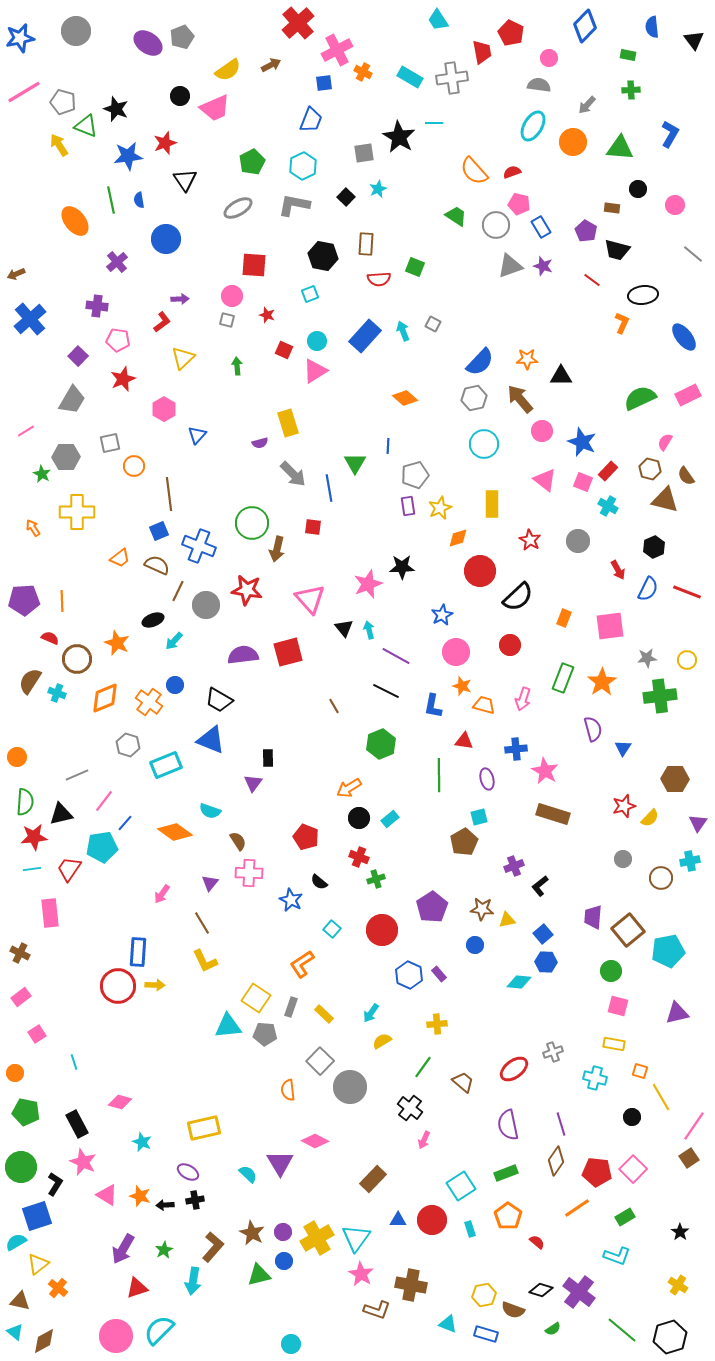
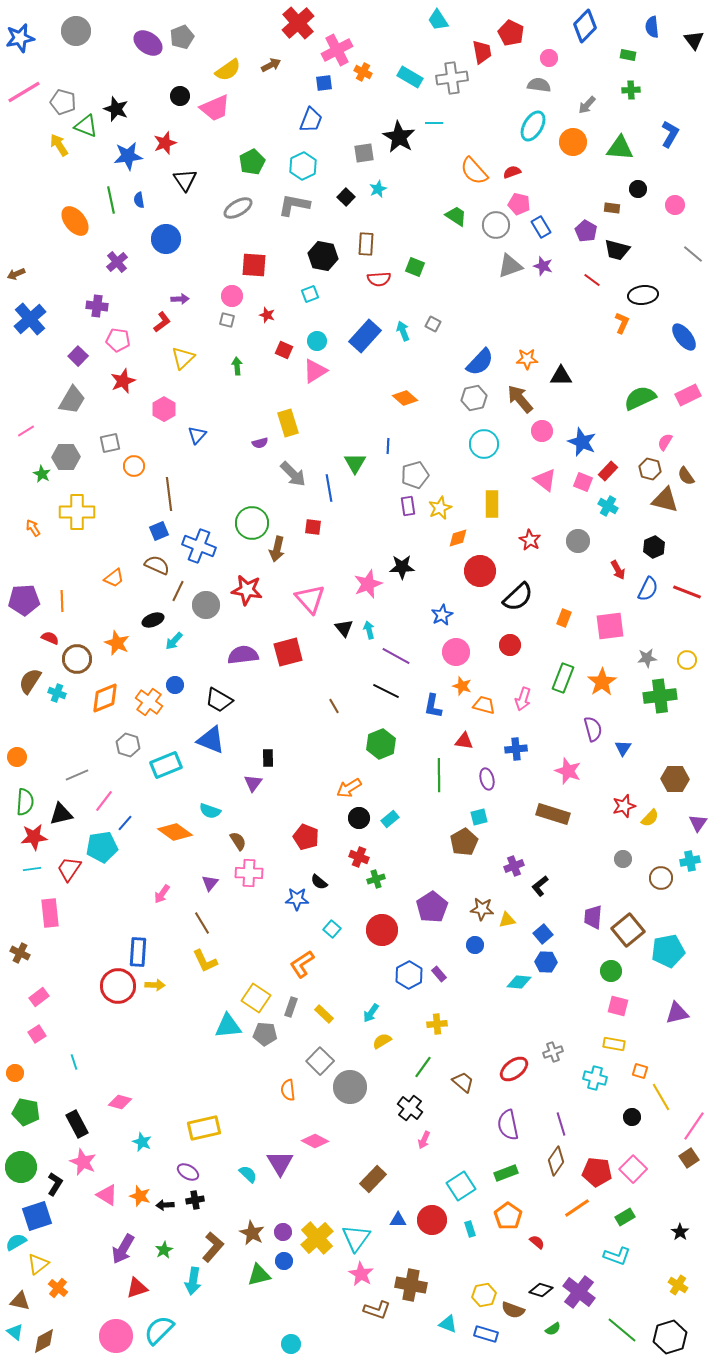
red star at (123, 379): moved 2 px down
orange trapezoid at (120, 558): moved 6 px left, 20 px down
pink star at (545, 771): moved 23 px right; rotated 8 degrees counterclockwise
blue star at (291, 900): moved 6 px right, 1 px up; rotated 25 degrees counterclockwise
blue hexagon at (409, 975): rotated 8 degrees clockwise
pink rectangle at (21, 997): moved 18 px right
yellow cross at (317, 1238): rotated 12 degrees counterclockwise
